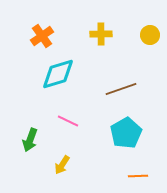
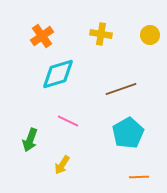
yellow cross: rotated 10 degrees clockwise
cyan pentagon: moved 2 px right
orange line: moved 1 px right, 1 px down
